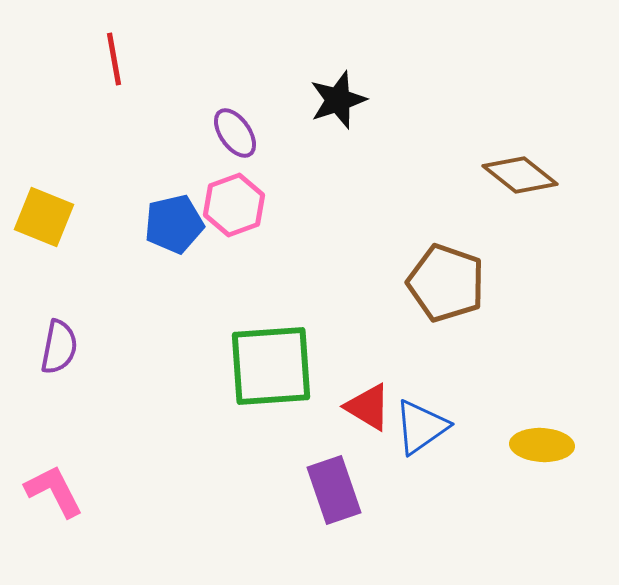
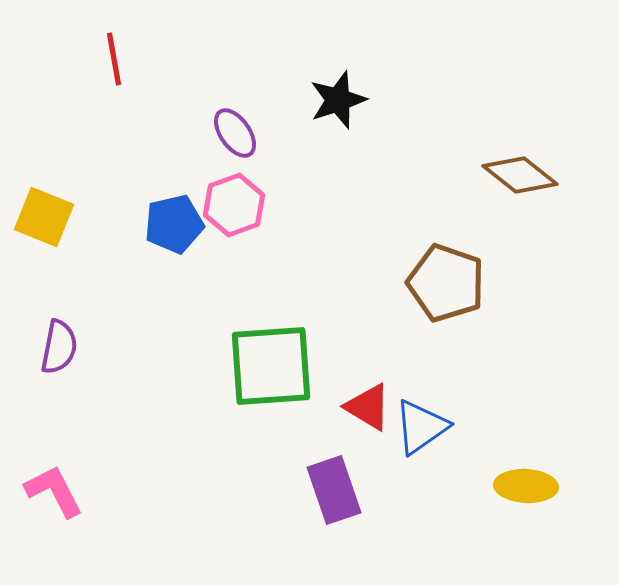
yellow ellipse: moved 16 px left, 41 px down
